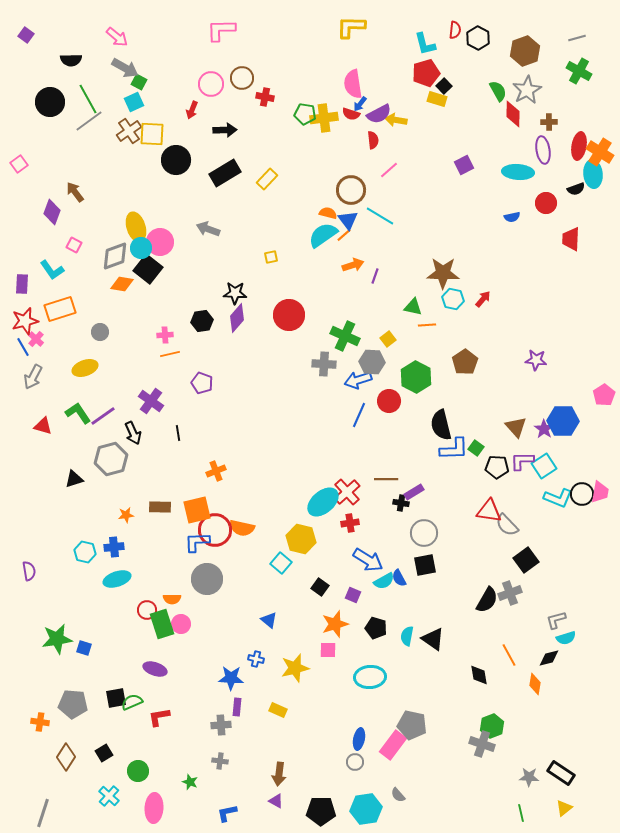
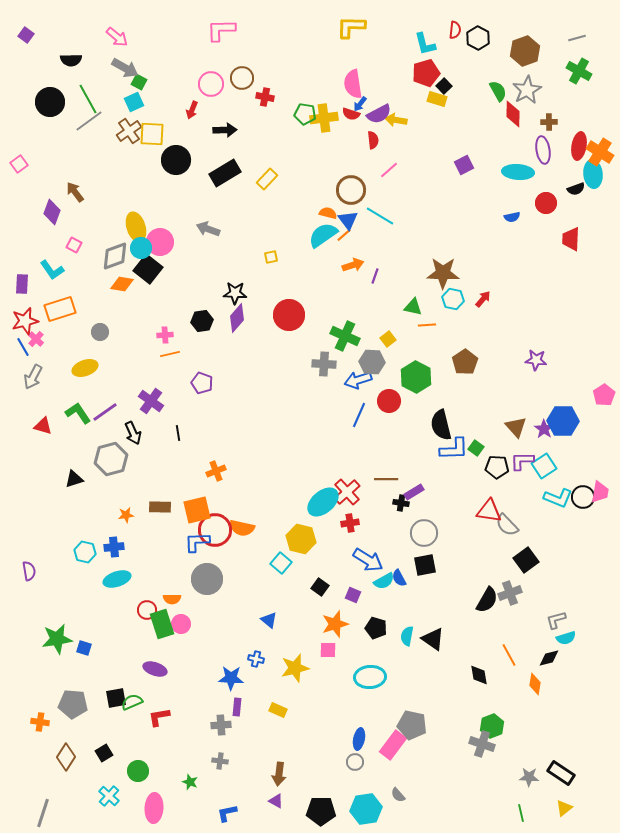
purple line at (103, 416): moved 2 px right, 4 px up
black circle at (582, 494): moved 1 px right, 3 px down
